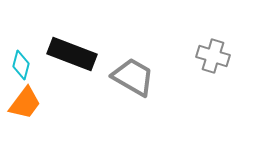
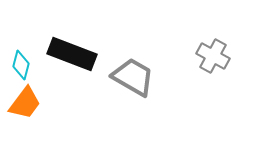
gray cross: rotated 12 degrees clockwise
